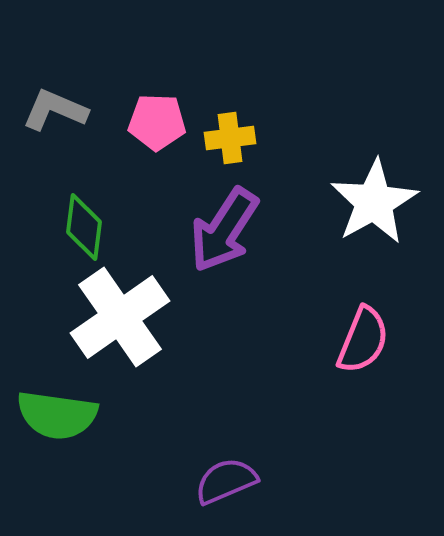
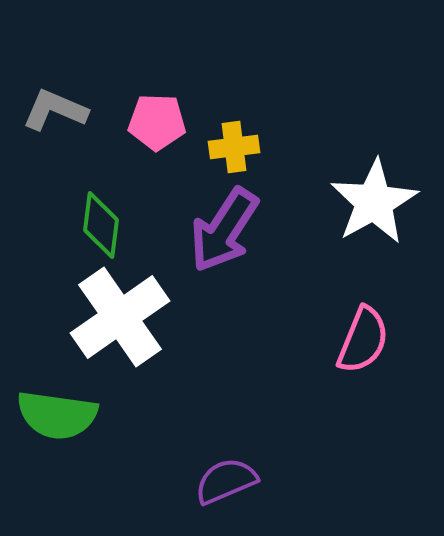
yellow cross: moved 4 px right, 9 px down
green diamond: moved 17 px right, 2 px up
